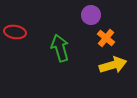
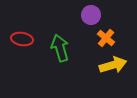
red ellipse: moved 7 px right, 7 px down
